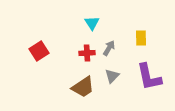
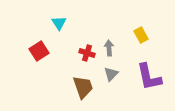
cyan triangle: moved 33 px left
yellow rectangle: moved 3 px up; rotated 28 degrees counterclockwise
gray arrow: rotated 35 degrees counterclockwise
red cross: rotated 21 degrees clockwise
gray triangle: moved 1 px left, 2 px up
brown trapezoid: rotated 75 degrees counterclockwise
